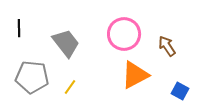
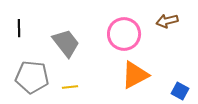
brown arrow: moved 25 px up; rotated 70 degrees counterclockwise
yellow line: rotated 49 degrees clockwise
